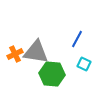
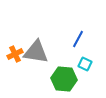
blue line: moved 1 px right
cyan square: moved 1 px right
green hexagon: moved 12 px right, 5 px down
